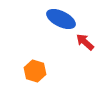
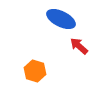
red arrow: moved 6 px left, 4 px down
